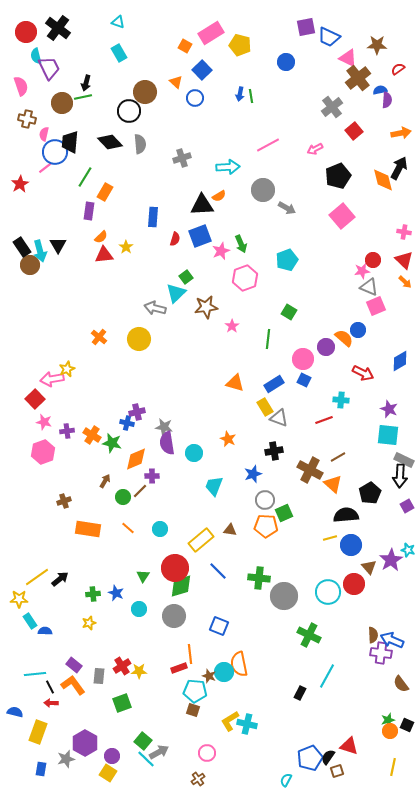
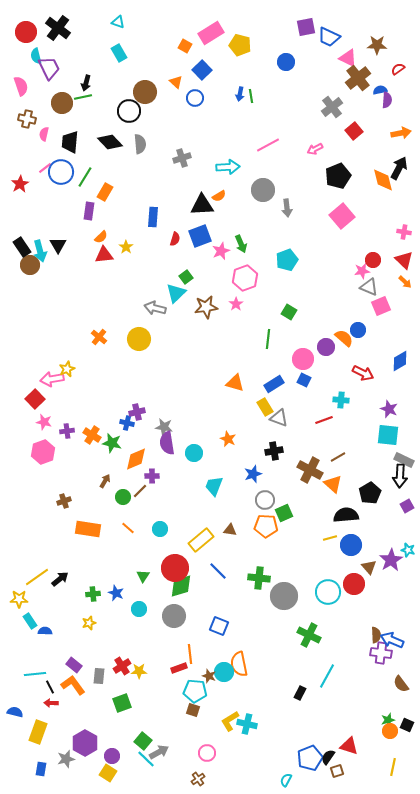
blue circle at (55, 152): moved 6 px right, 20 px down
gray arrow at (287, 208): rotated 54 degrees clockwise
pink square at (376, 306): moved 5 px right
pink star at (232, 326): moved 4 px right, 22 px up
brown semicircle at (373, 635): moved 3 px right
